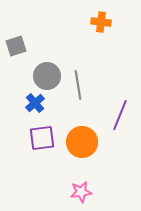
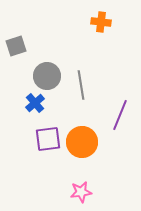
gray line: moved 3 px right
purple square: moved 6 px right, 1 px down
